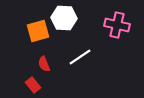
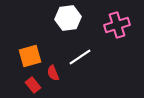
white hexagon: moved 4 px right; rotated 10 degrees counterclockwise
pink cross: rotated 30 degrees counterclockwise
orange square: moved 8 px left, 25 px down
red semicircle: moved 9 px right, 9 px down
